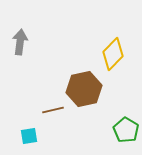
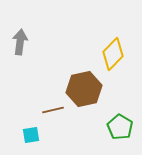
green pentagon: moved 6 px left, 3 px up
cyan square: moved 2 px right, 1 px up
